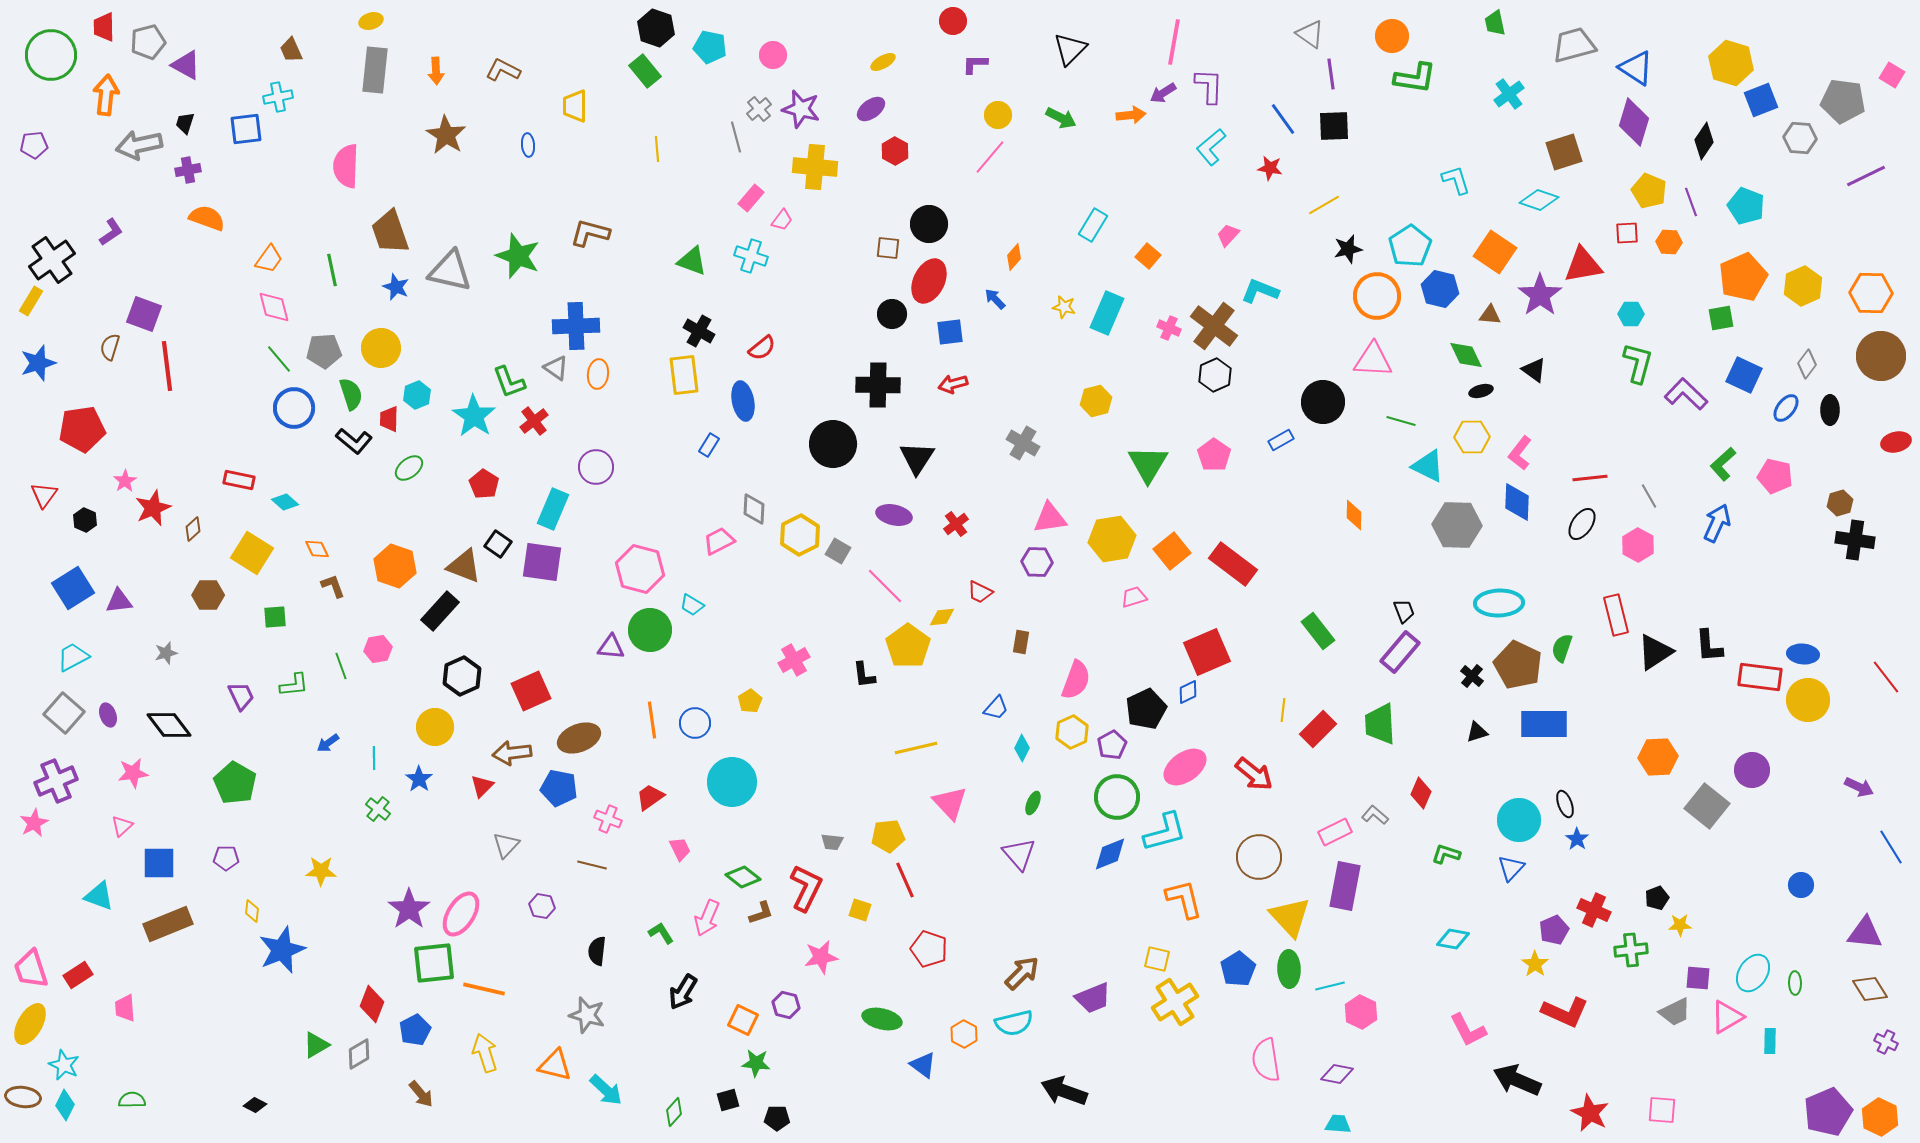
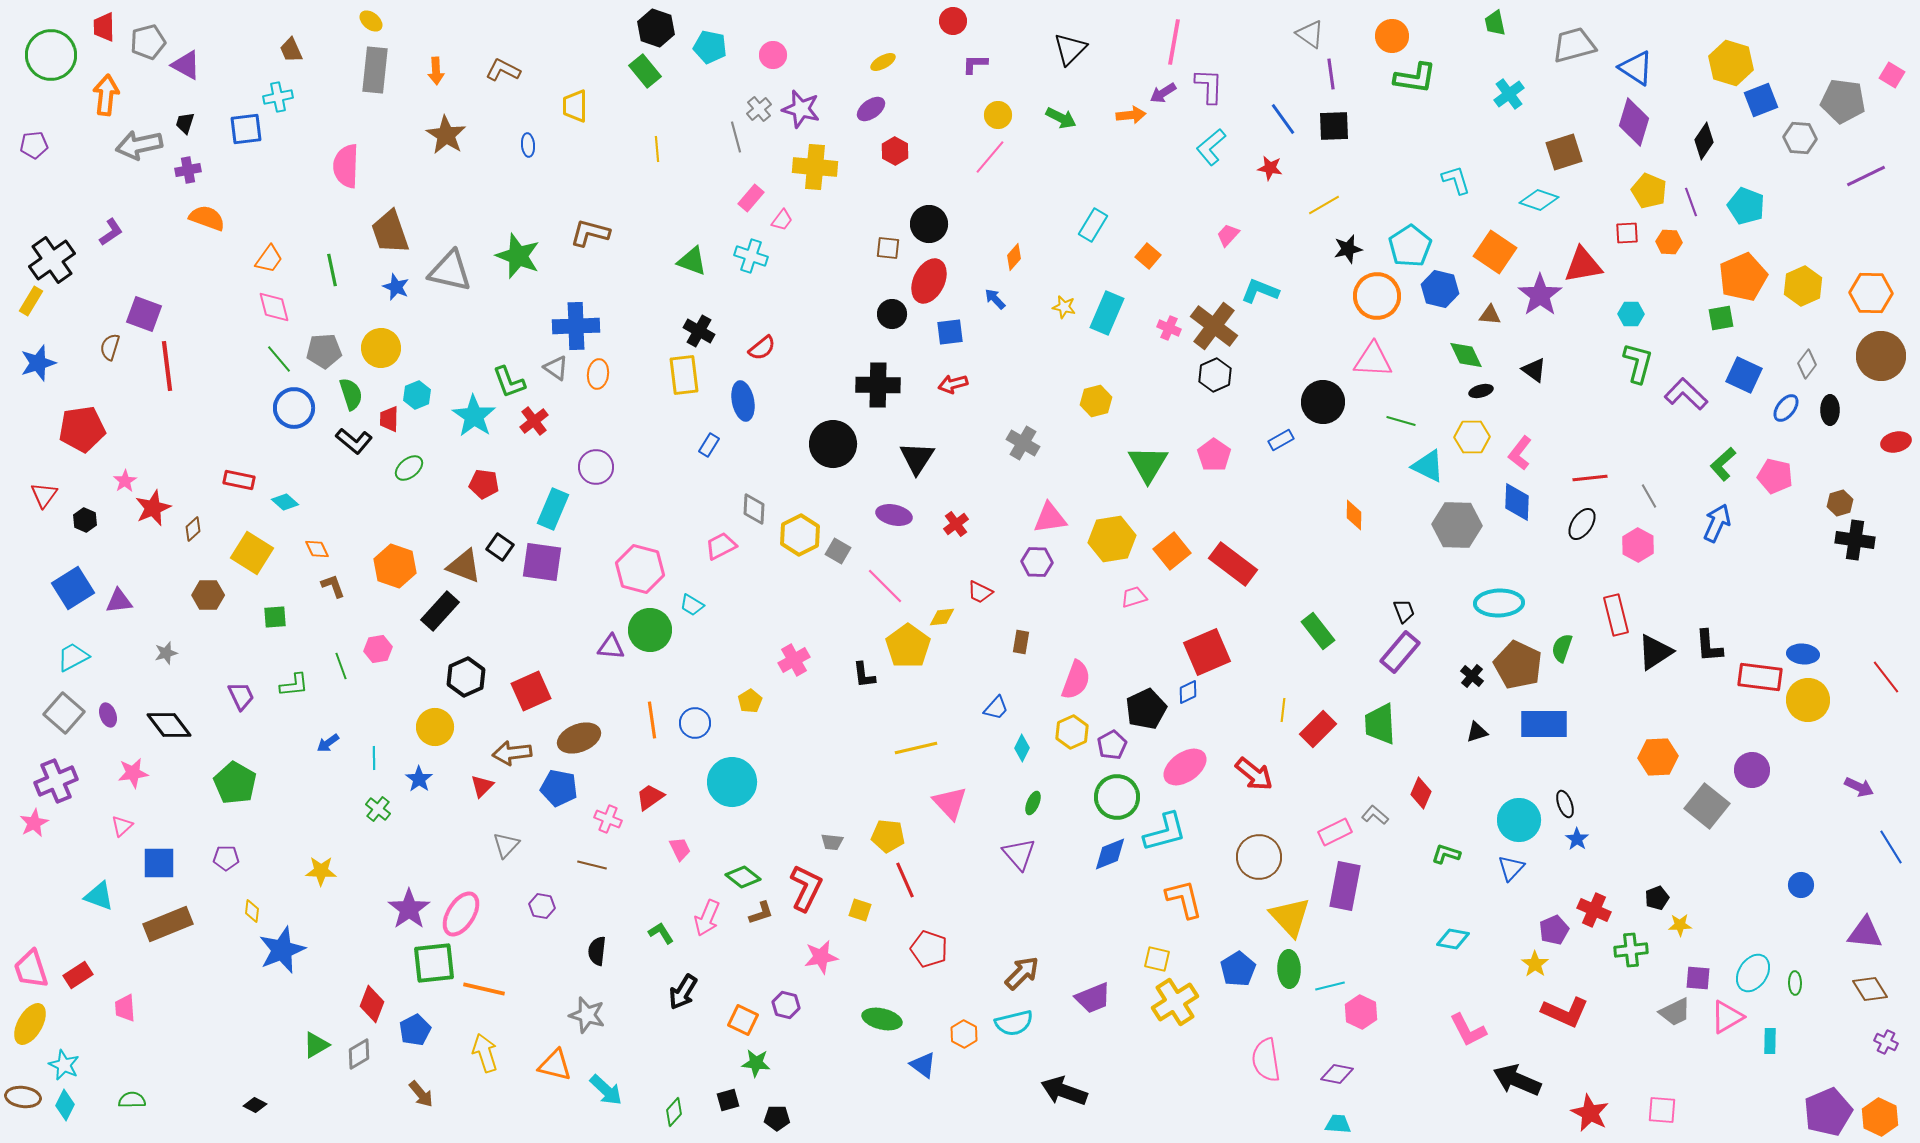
yellow ellipse at (371, 21): rotated 55 degrees clockwise
red pentagon at (484, 484): rotated 24 degrees counterclockwise
pink trapezoid at (719, 541): moved 2 px right, 5 px down
black square at (498, 544): moved 2 px right, 3 px down
black hexagon at (462, 676): moved 4 px right, 1 px down
yellow pentagon at (888, 836): rotated 12 degrees clockwise
